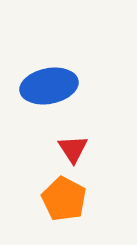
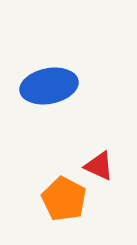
red triangle: moved 26 px right, 17 px down; rotated 32 degrees counterclockwise
